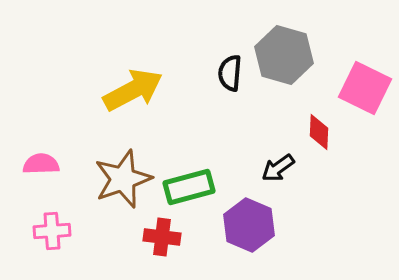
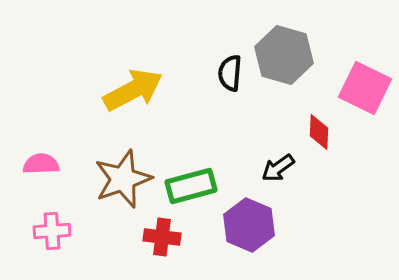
green rectangle: moved 2 px right, 1 px up
